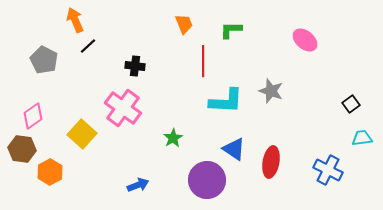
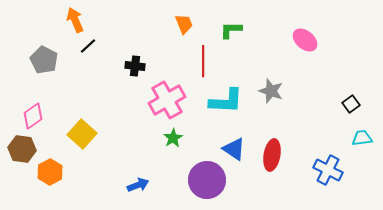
pink cross: moved 44 px right, 8 px up; rotated 24 degrees clockwise
red ellipse: moved 1 px right, 7 px up
